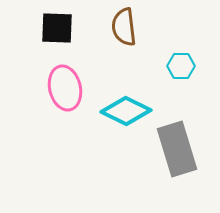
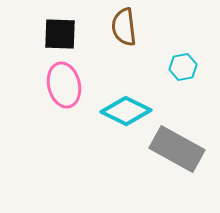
black square: moved 3 px right, 6 px down
cyan hexagon: moved 2 px right, 1 px down; rotated 12 degrees counterclockwise
pink ellipse: moved 1 px left, 3 px up
gray rectangle: rotated 44 degrees counterclockwise
